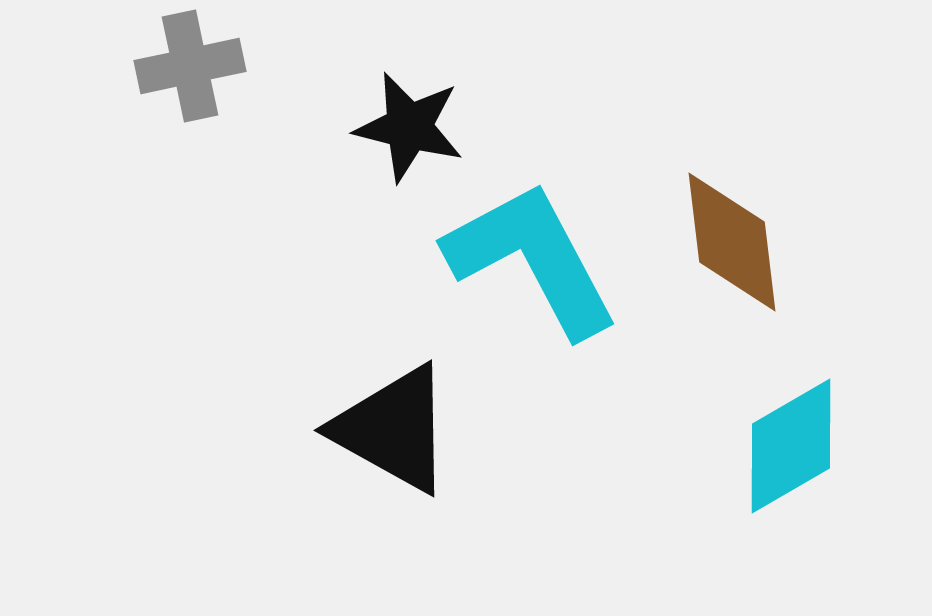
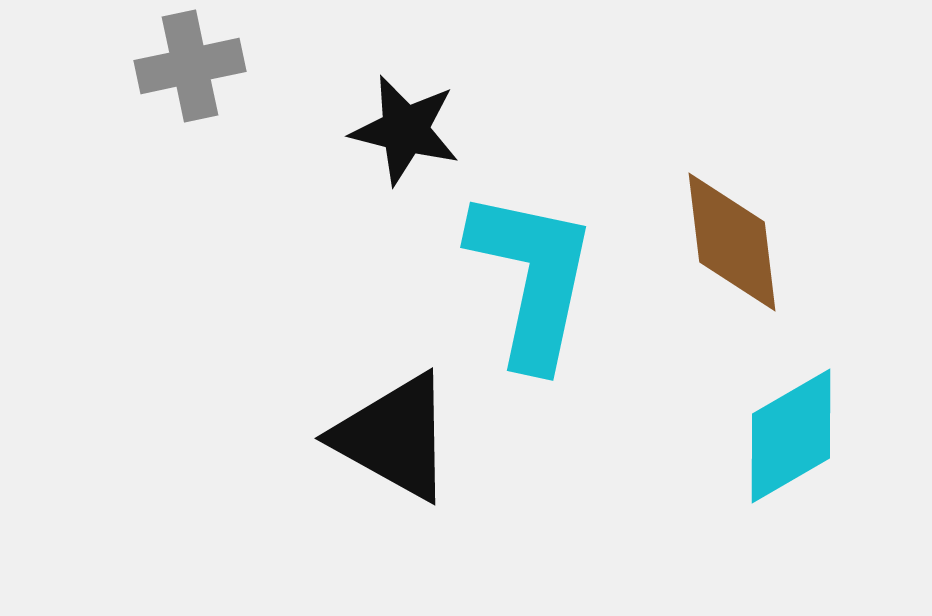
black star: moved 4 px left, 3 px down
cyan L-shape: moved 19 px down; rotated 40 degrees clockwise
black triangle: moved 1 px right, 8 px down
cyan diamond: moved 10 px up
